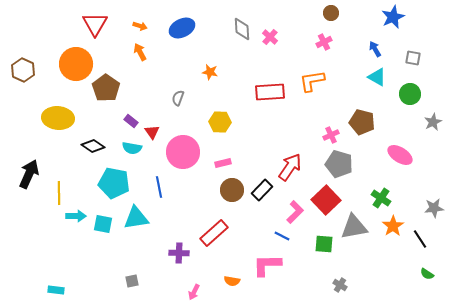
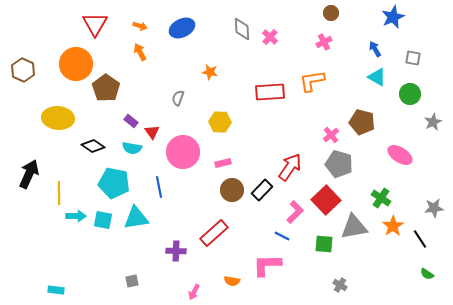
pink cross at (331, 135): rotated 14 degrees counterclockwise
cyan square at (103, 224): moved 4 px up
purple cross at (179, 253): moved 3 px left, 2 px up
